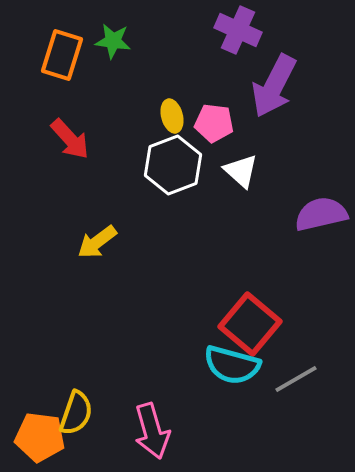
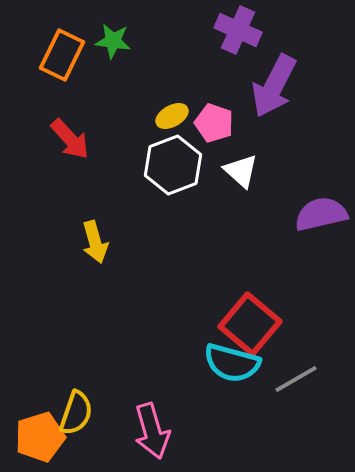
orange rectangle: rotated 9 degrees clockwise
yellow ellipse: rotated 76 degrees clockwise
pink pentagon: rotated 12 degrees clockwise
yellow arrow: moved 2 px left; rotated 69 degrees counterclockwise
cyan semicircle: moved 2 px up
orange pentagon: rotated 24 degrees counterclockwise
